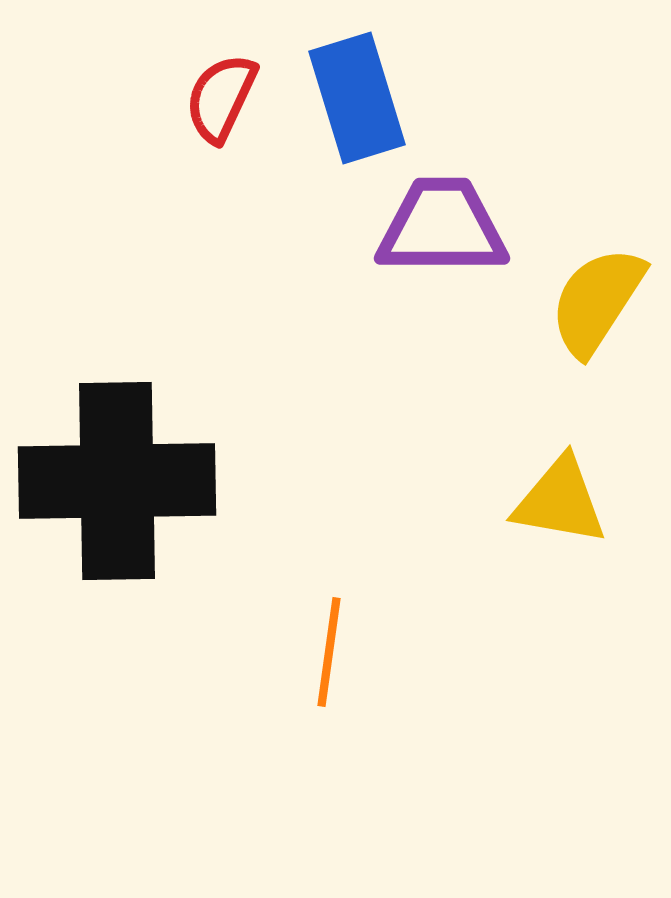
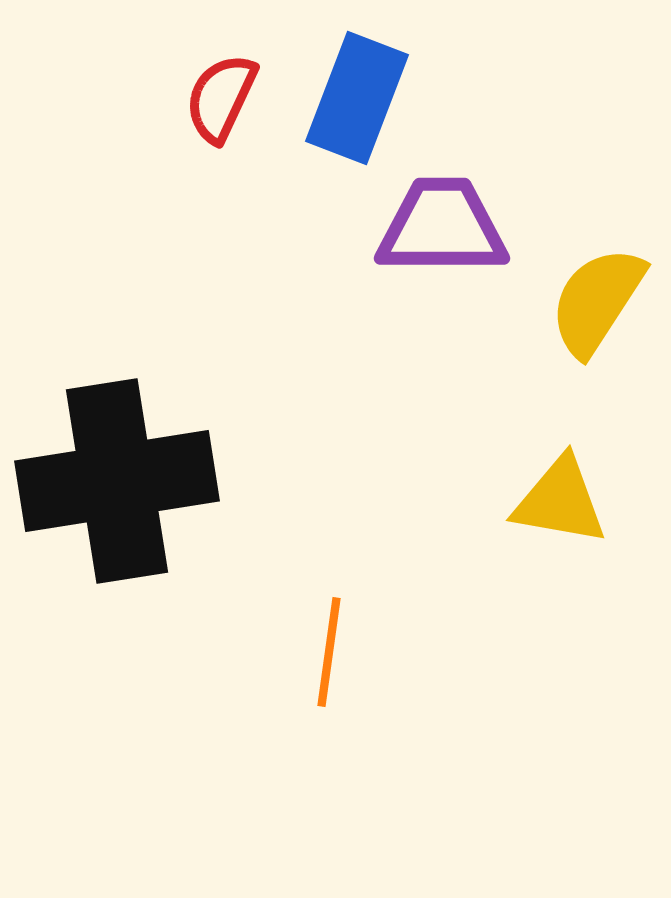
blue rectangle: rotated 38 degrees clockwise
black cross: rotated 8 degrees counterclockwise
